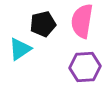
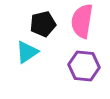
cyan triangle: moved 7 px right, 3 px down
purple hexagon: moved 1 px left, 1 px up; rotated 8 degrees clockwise
